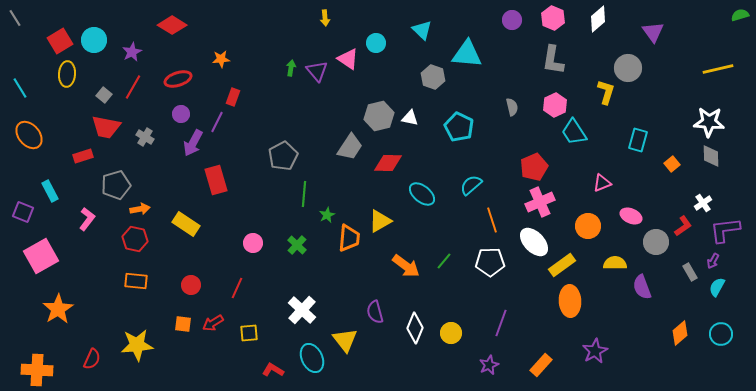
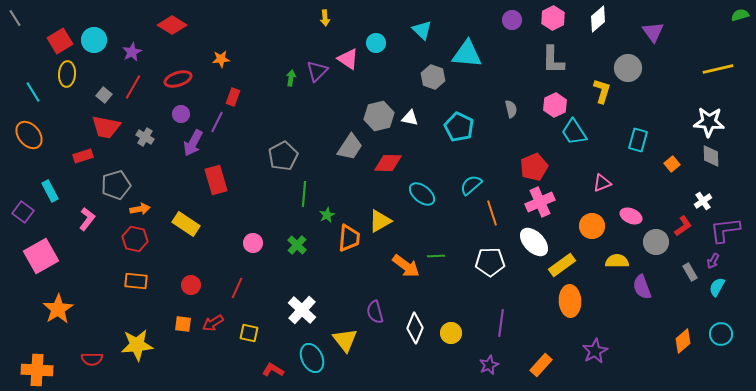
pink hexagon at (553, 18): rotated 10 degrees clockwise
gray L-shape at (553, 60): rotated 8 degrees counterclockwise
green arrow at (291, 68): moved 10 px down
purple triangle at (317, 71): rotated 25 degrees clockwise
cyan line at (20, 88): moved 13 px right, 4 px down
yellow L-shape at (606, 92): moved 4 px left, 1 px up
gray semicircle at (512, 107): moved 1 px left, 2 px down
white cross at (703, 203): moved 2 px up
purple square at (23, 212): rotated 15 degrees clockwise
orange line at (492, 220): moved 7 px up
orange circle at (588, 226): moved 4 px right
green line at (444, 261): moved 8 px left, 5 px up; rotated 48 degrees clockwise
yellow semicircle at (615, 263): moved 2 px right, 2 px up
purple line at (501, 323): rotated 12 degrees counterclockwise
yellow square at (249, 333): rotated 18 degrees clockwise
orange diamond at (680, 333): moved 3 px right, 8 px down
red semicircle at (92, 359): rotated 65 degrees clockwise
